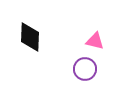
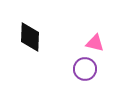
pink triangle: moved 2 px down
